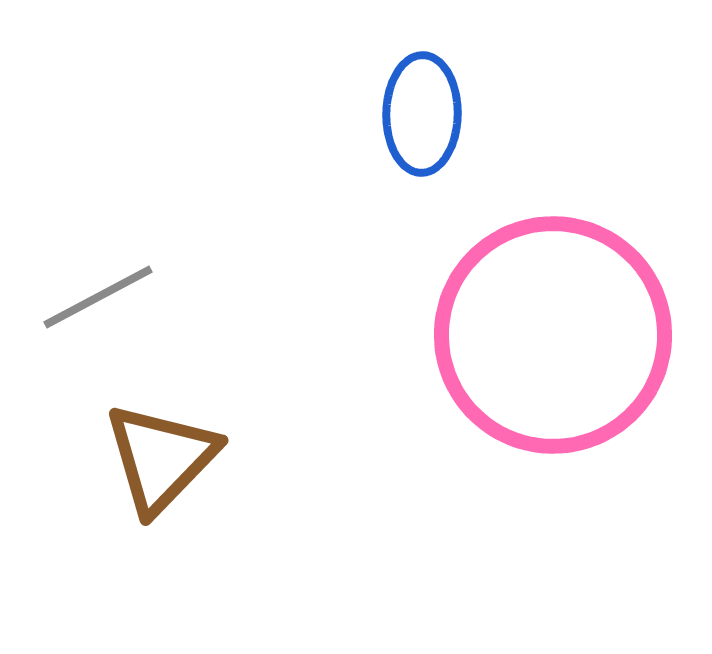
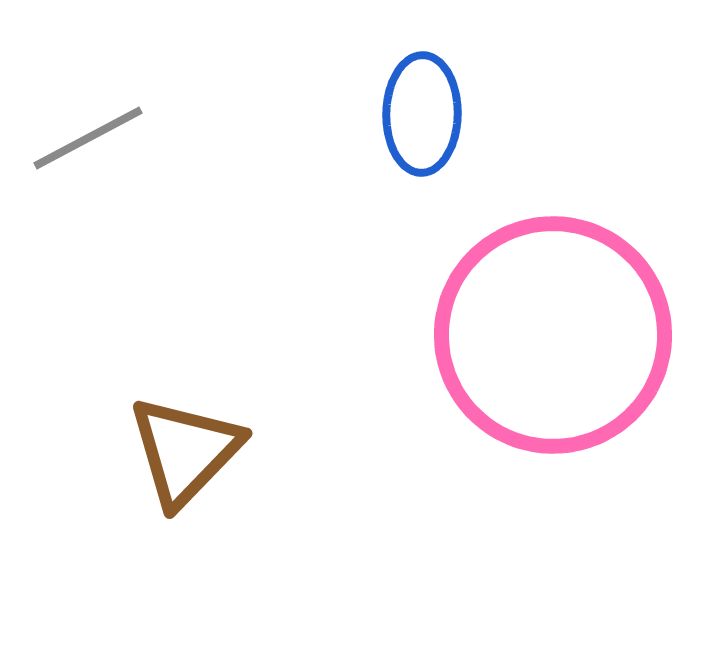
gray line: moved 10 px left, 159 px up
brown triangle: moved 24 px right, 7 px up
